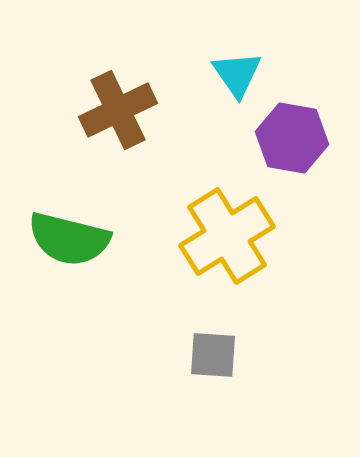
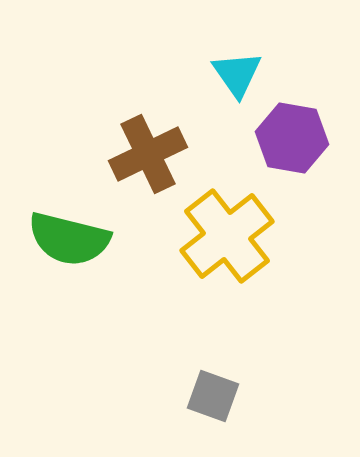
brown cross: moved 30 px right, 44 px down
yellow cross: rotated 6 degrees counterclockwise
gray square: moved 41 px down; rotated 16 degrees clockwise
